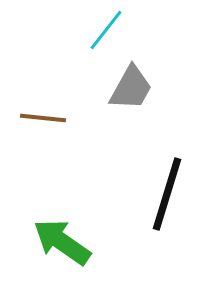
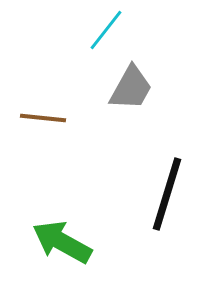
green arrow: rotated 6 degrees counterclockwise
